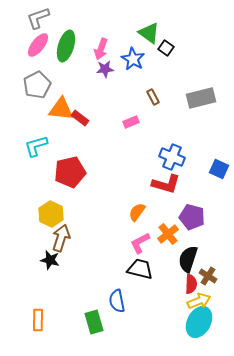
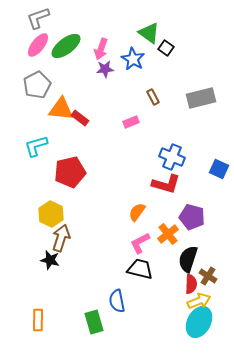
green ellipse: rotated 36 degrees clockwise
